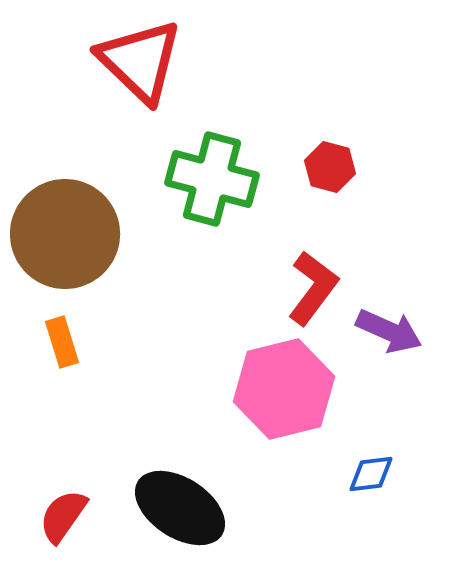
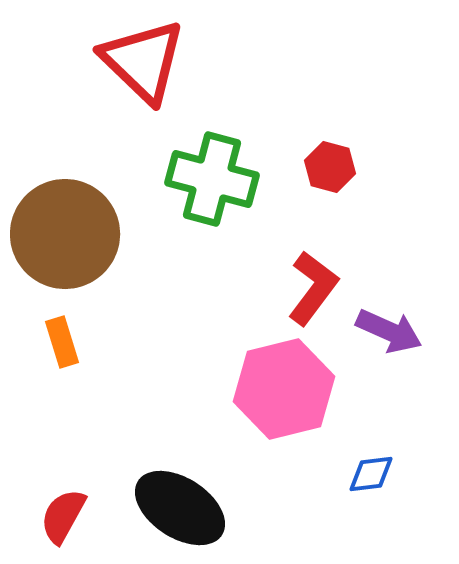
red triangle: moved 3 px right
red semicircle: rotated 6 degrees counterclockwise
